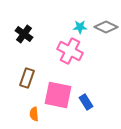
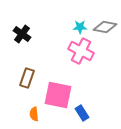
gray diamond: moved 1 px left; rotated 15 degrees counterclockwise
black cross: moved 2 px left
pink cross: moved 11 px right
blue rectangle: moved 4 px left, 11 px down
